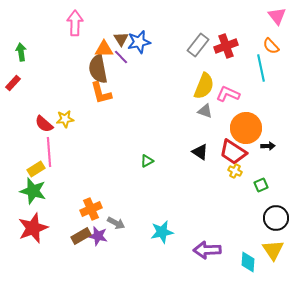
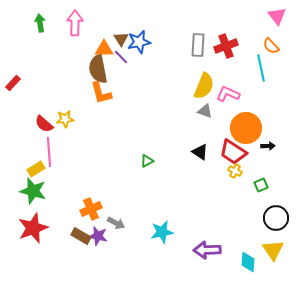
gray rectangle: rotated 35 degrees counterclockwise
green arrow: moved 19 px right, 29 px up
brown rectangle: rotated 60 degrees clockwise
